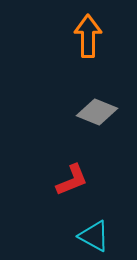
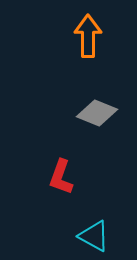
gray diamond: moved 1 px down
red L-shape: moved 11 px left, 3 px up; rotated 132 degrees clockwise
